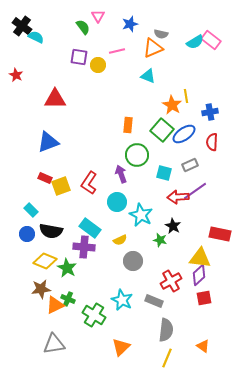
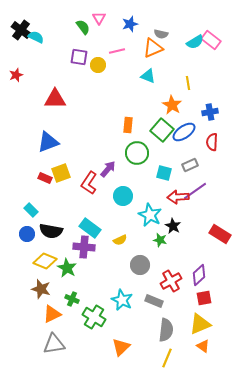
pink triangle at (98, 16): moved 1 px right, 2 px down
black cross at (22, 26): moved 1 px left, 4 px down
red star at (16, 75): rotated 24 degrees clockwise
yellow line at (186, 96): moved 2 px right, 13 px up
blue ellipse at (184, 134): moved 2 px up
green circle at (137, 155): moved 2 px up
purple arrow at (121, 174): moved 13 px left, 5 px up; rotated 60 degrees clockwise
yellow square at (61, 186): moved 13 px up
cyan circle at (117, 202): moved 6 px right, 6 px up
cyan star at (141, 215): moved 9 px right
red rectangle at (220, 234): rotated 20 degrees clockwise
yellow triangle at (200, 258): moved 66 px down; rotated 30 degrees counterclockwise
gray circle at (133, 261): moved 7 px right, 4 px down
brown star at (41, 289): rotated 24 degrees clockwise
green cross at (68, 299): moved 4 px right
orange triangle at (55, 305): moved 3 px left, 9 px down
green cross at (94, 315): moved 2 px down
